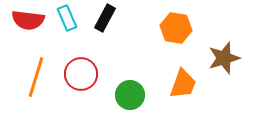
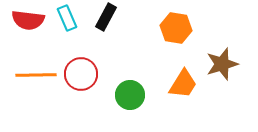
black rectangle: moved 1 px right, 1 px up
brown star: moved 2 px left, 6 px down
orange line: moved 2 px up; rotated 72 degrees clockwise
orange trapezoid: rotated 12 degrees clockwise
